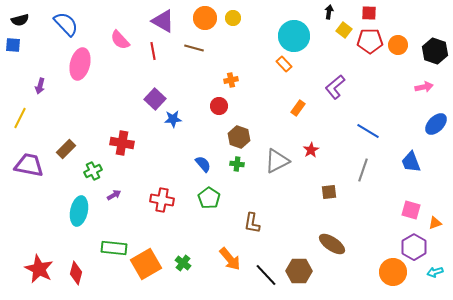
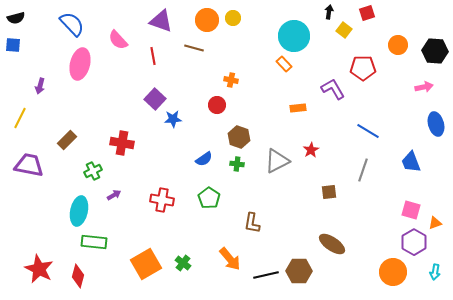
red square at (369, 13): moved 2 px left; rotated 21 degrees counterclockwise
orange circle at (205, 18): moved 2 px right, 2 px down
black semicircle at (20, 20): moved 4 px left, 2 px up
purple triangle at (163, 21): moved 2 px left; rotated 10 degrees counterclockwise
blue semicircle at (66, 24): moved 6 px right
pink semicircle at (120, 40): moved 2 px left
red pentagon at (370, 41): moved 7 px left, 27 px down
red line at (153, 51): moved 5 px down
black hexagon at (435, 51): rotated 15 degrees counterclockwise
orange cross at (231, 80): rotated 24 degrees clockwise
purple L-shape at (335, 87): moved 2 px left, 2 px down; rotated 100 degrees clockwise
red circle at (219, 106): moved 2 px left, 1 px up
orange rectangle at (298, 108): rotated 49 degrees clockwise
blue ellipse at (436, 124): rotated 60 degrees counterclockwise
brown rectangle at (66, 149): moved 1 px right, 9 px up
blue semicircle at (203, 164): moved 1 px right, 5 px up; rotated 96 degrees clockwise
purple hexagon at (414, 247): moved 5 px up
green rectangle at (114, 248): moved 20 px left, 6 px up
cyan arrow at (435, 272): rotated 63 degrees counterclockwise
red diamond at (76, 273): moved 2 px right, 3 px down
black line at (266, 275): rotated 60 degrees counterclockwise
